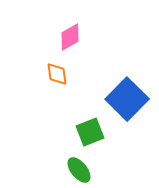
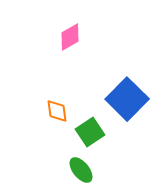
orange diamond: moved 37 px down
green square: rotated 12 degrees counterclockwise
green ellipse: moved 2 px right
